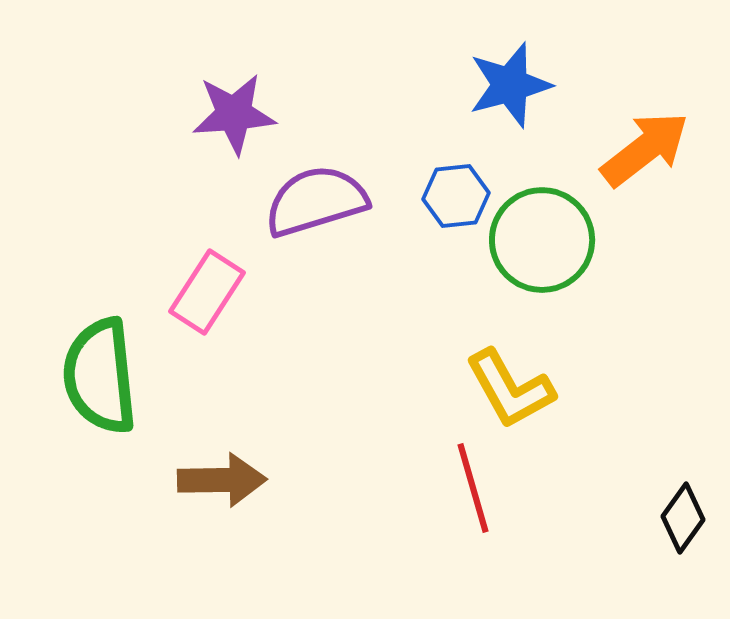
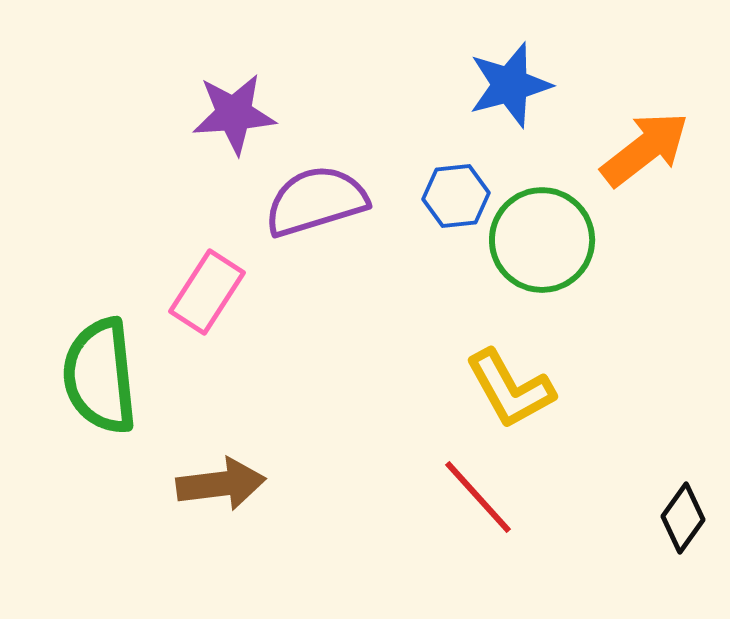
brown arrow: moved 1 px left, 4 px down; rotated 6 degrees counterclockwise
red line: moved 5 px right, 9 px down; rotated 26 degrees counterclockwise
